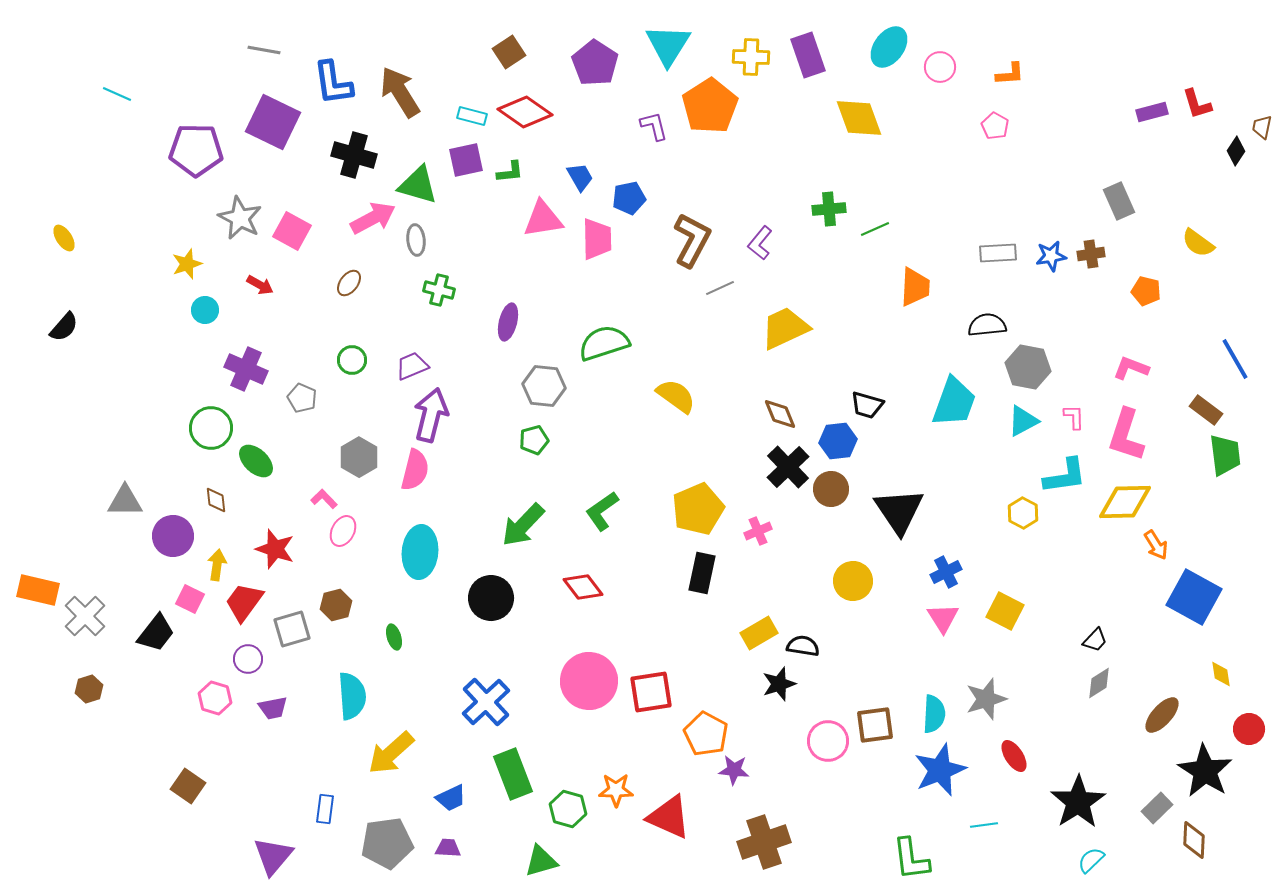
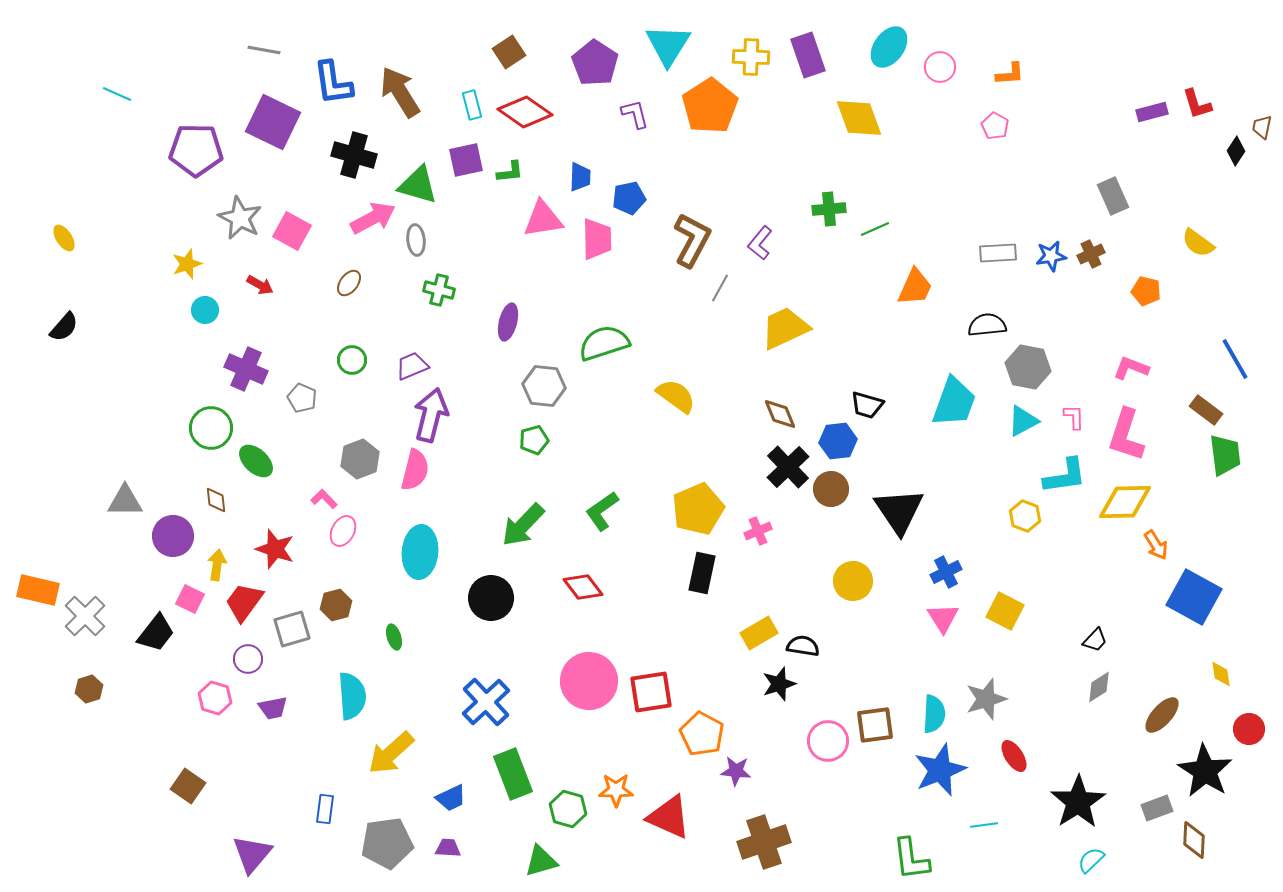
cyan rectangle at (472, 116): moved 11 px up; rotated 60 degrees clockwise
purple L-shape at (654, 126): moved 19 px left, 12 px up
blue trapezoid at (580, 177): rotated 32 degrees clockwise
gray rectangle at (1119, 201): moved 6 px left, 5 px up
brown cross at (1091, 254): rotated 16 degrees counterclockwise
orange trapezoid at (915, 287): rotated 21 degrees clockwise
gray line at (720, 288): rotated 36 degrees counterclockwise
gray hexagon at (359, 457): moved 1 px right, 2 px down; rotated 9 degrees clockwise
yellow hexagon at (1023, 513): moved 2 px right, 3 px down; rotated 8 degrees counterclockwise
gray diamond at (1099, 683): moved 4 px down
orange pentagon at (706, 734): moved 4 px left
purple star at (734, 770): moved 2 px right, 1 px down
gray rectangle at (1157, 808): rotated 24 degrees clockwise
purple triangle at (273, 856): moved 21 px left, 2 px up
